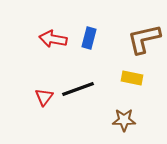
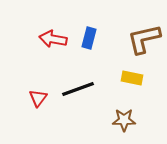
red triangle: moved 6 px left, 1 px down
